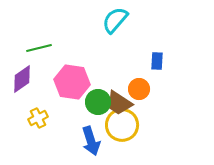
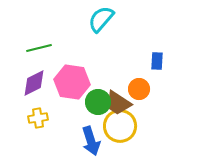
cyan semicircle: moved 14 px left, 1 px up
purple diamond: moved 12 px right, 4 px down; rotated 8 degrees clockwise
brown trapezoid: moved 1 px left
yellow cross: rotated 18 degrees clockwise
yellow circle: moved 2 px left, 1 px down
